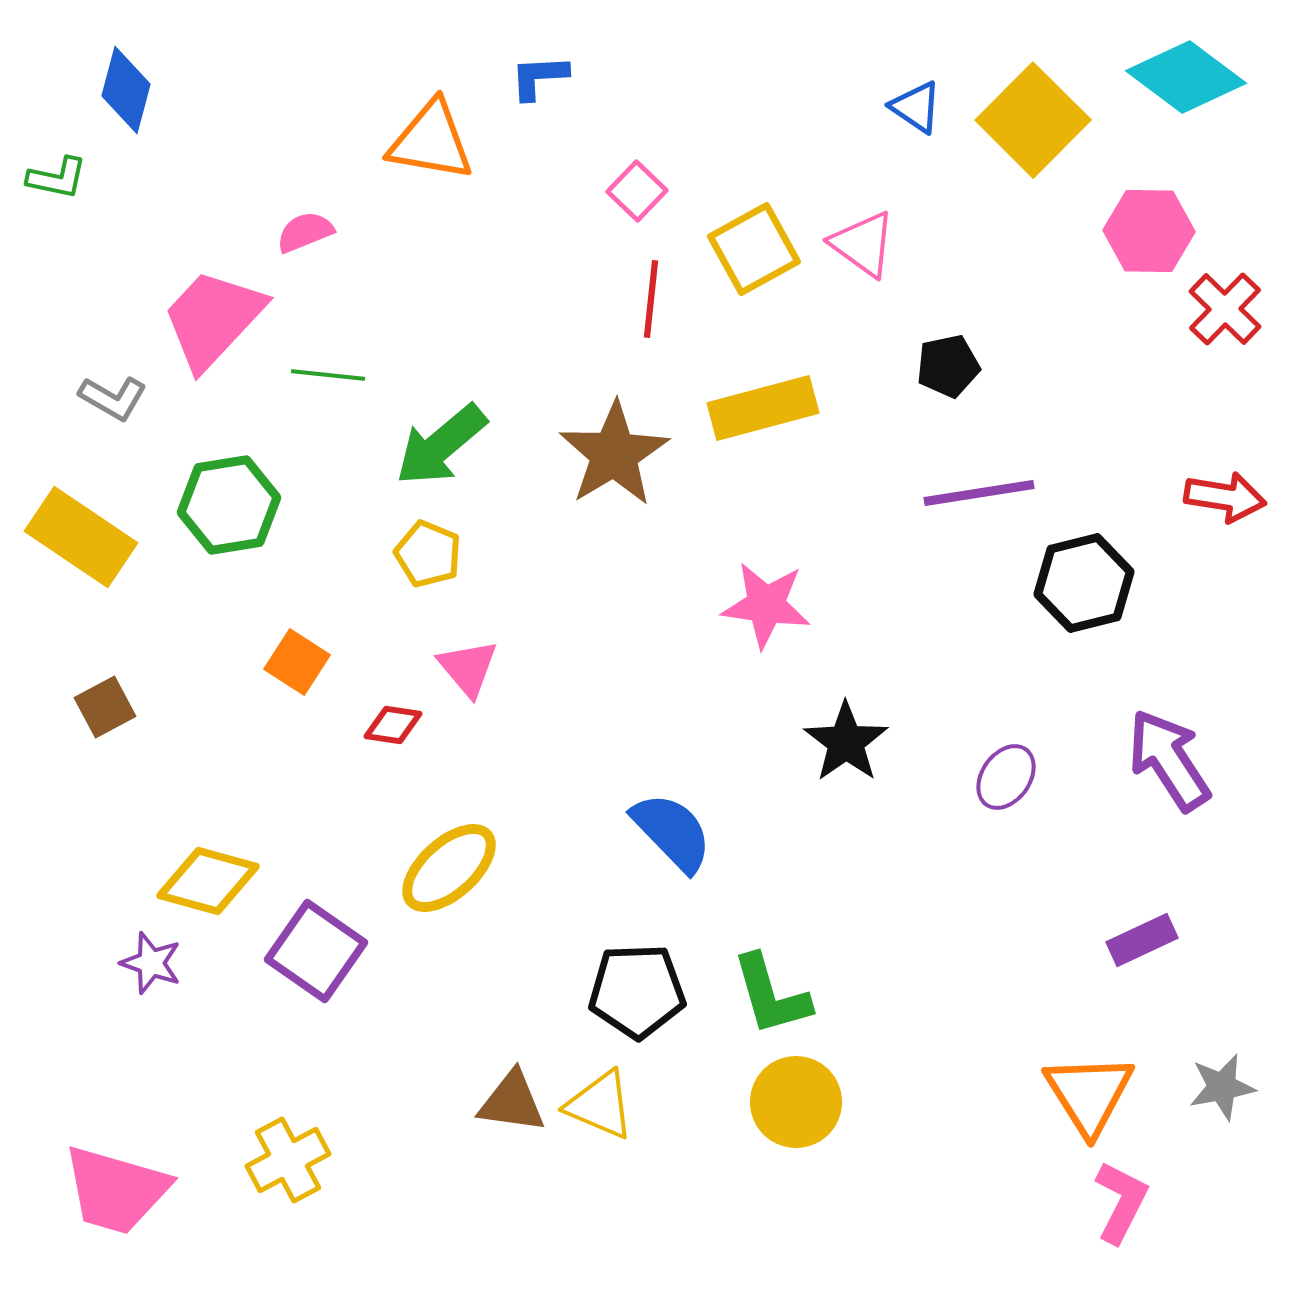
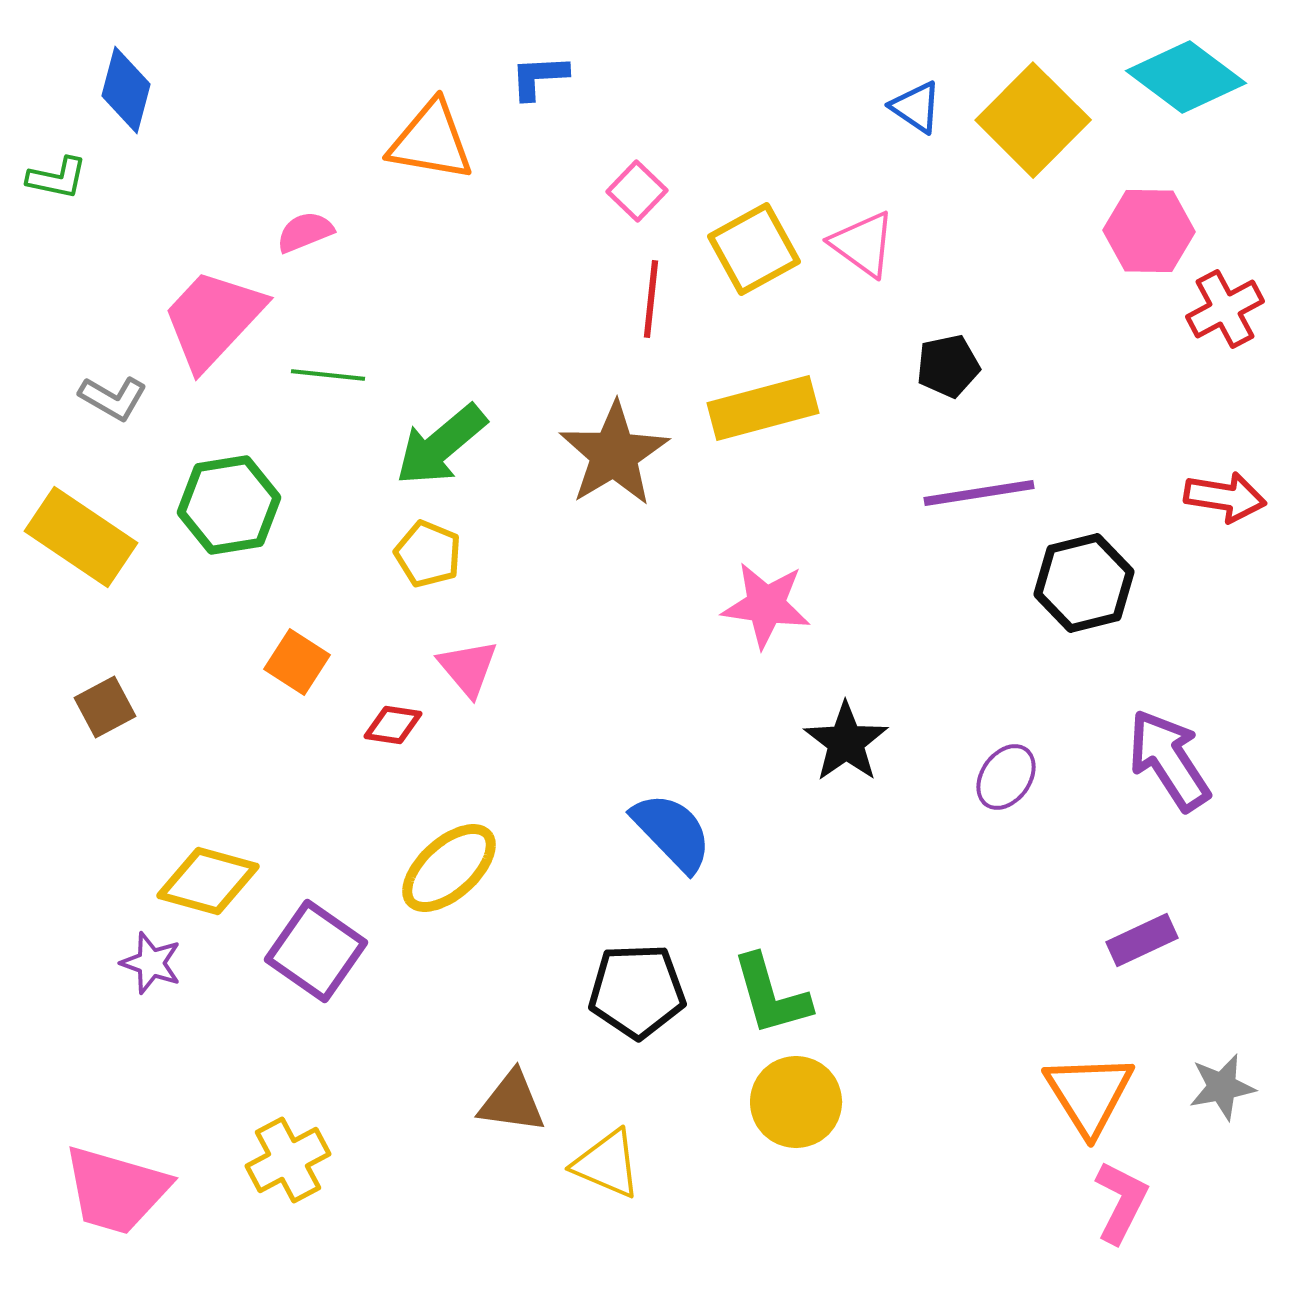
red cross at (1225, 309): rotated 18 degrees clockwise
yellow triangle at (600, 1105): moved 7 px right, 59 px down
